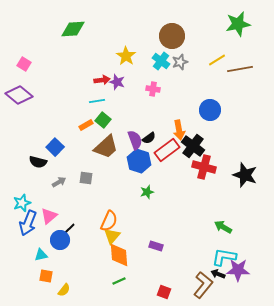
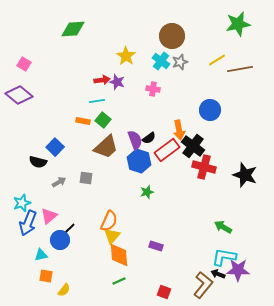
orange rectangle at (86, 125): moved 3 px left, 4 px up; rotated 40 degrees clockwise
